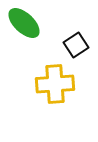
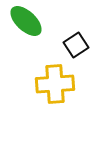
green ellipse: moved 2 px right, 2 px up
